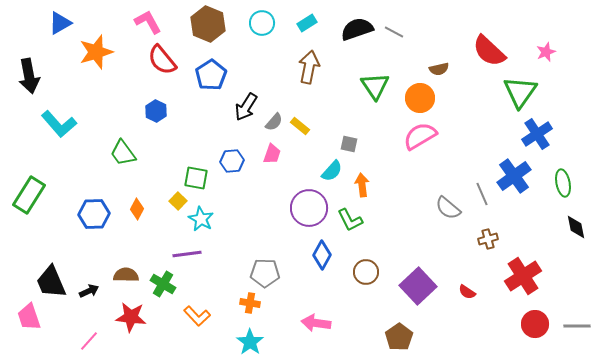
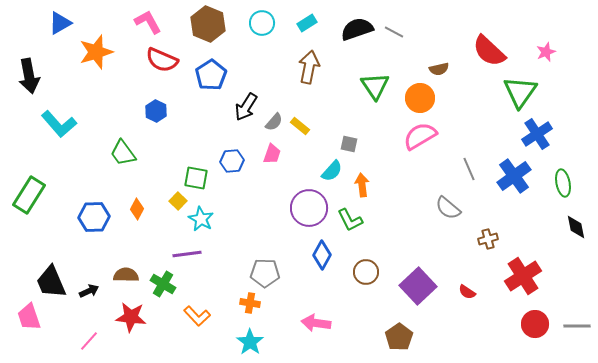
red semicircle at (162, 60): rotated 28 degrees counterclockwise
gray line at (482, 194): moved 13 px left, 25 px up
blue hexagon at (94, 214): moved 3 px down
